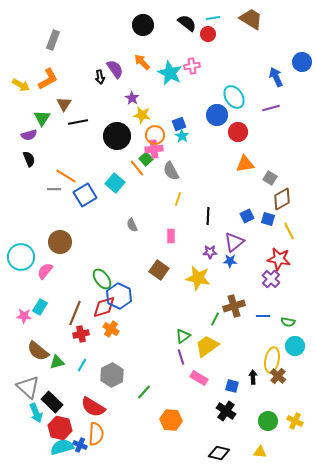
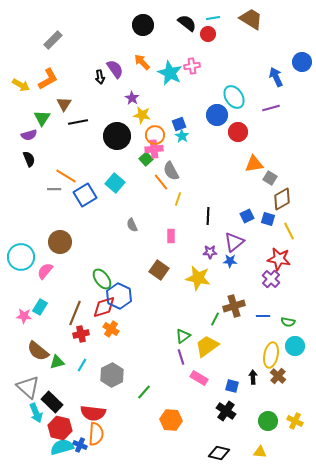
gray rectangle at (53, 40): rotated 24 degrees clockwise
orange triangle at (245, 164): moved 9 px right
orange line at (137, 168): moved 24 px right, 14 px down
yellow ellipse at (272, 360): moved 1 px left, 5 px up
red semicircle at (93, 407): moved 6 px down; rotated 25 degrees counterclockwise
